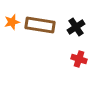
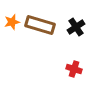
brown rectangle: rotated 8 degrees clockwise
red cross: moved 5 px left, 10 px down
